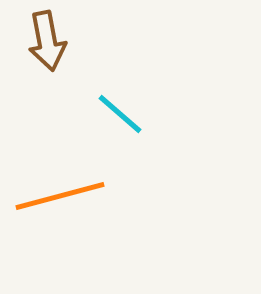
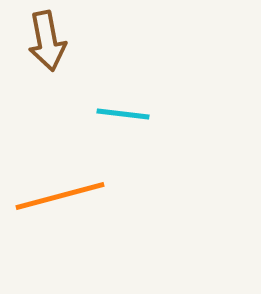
cyan line: moved 3 px right; rotated 34 degrees counterclockwise
